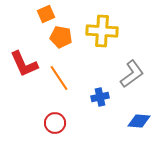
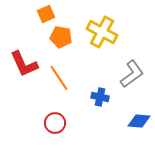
yellow cross: moved 1 px down; rotated 24 degrees clockwise
blue cross: rotated 24 degrees clockwise
